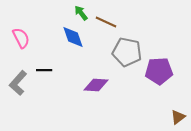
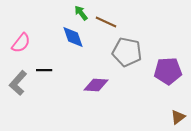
pink semicircle: moved 5 px down; rotated 65 degrees clockwise
purple pentagon: moved 9 px right
